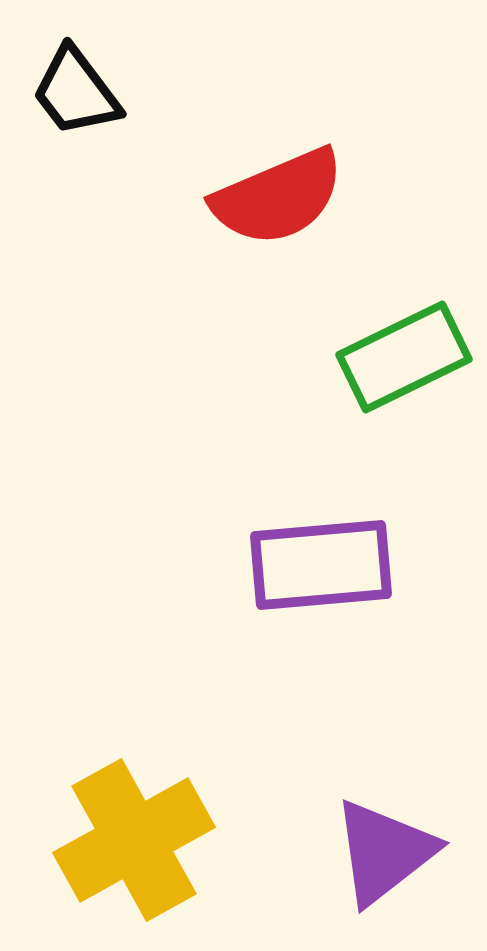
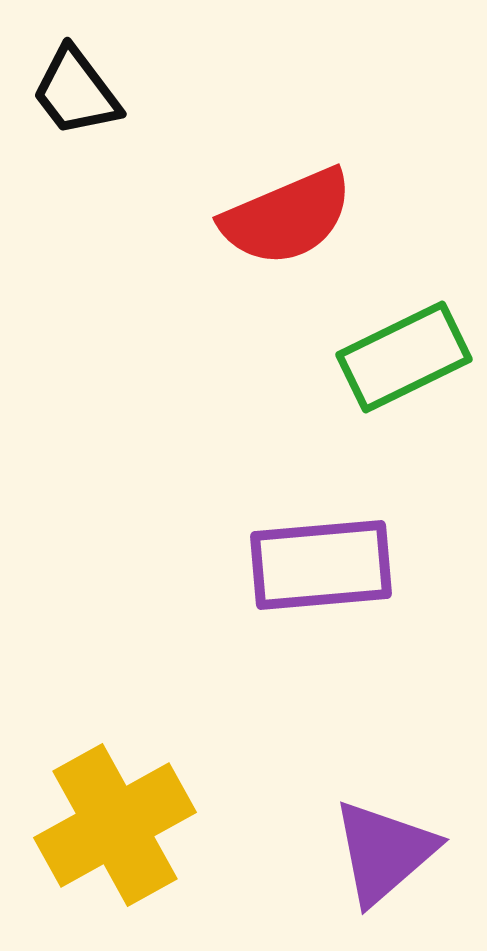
red semicircle: moved 9 px right, 20 px down
yellow cross: moved 19 px left, 15 px up
purple triangle: rotated 3 degrees counterclockwise
